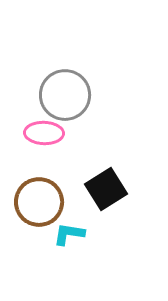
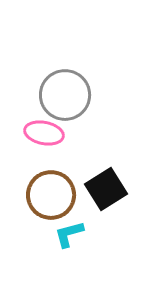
pink ellipse: rotated 9 degrees clockwise
brown circle: moved 12 px right, 7 px up
cyan L-shape: rotated 24 degrees counterclockwise
